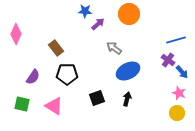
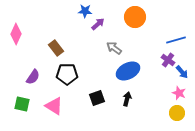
orange circle: moved 6 px right, 3 px down
